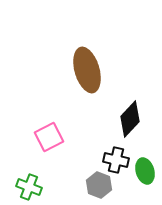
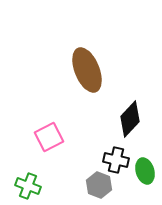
brown ellipse: rotated 6 degrees counterclockwise
green cross: moved 1 px left, 1 px up
